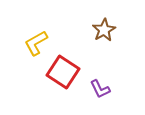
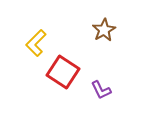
yellow L-shape: rotated 16 degrees counterclockwise
purple L-shape: moved 1 px right, 1 px down
